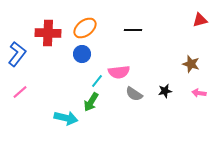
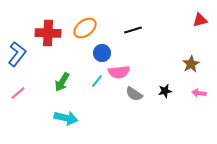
black line: rotated 18 degrees counterclockwise
blue circle: moved 20 px right, 1 px up
brown star: rotated 24 degrees clockwise
pink line: moved 2 px left, 1 px down
green arrow: moved 29 px left, 20 px up
